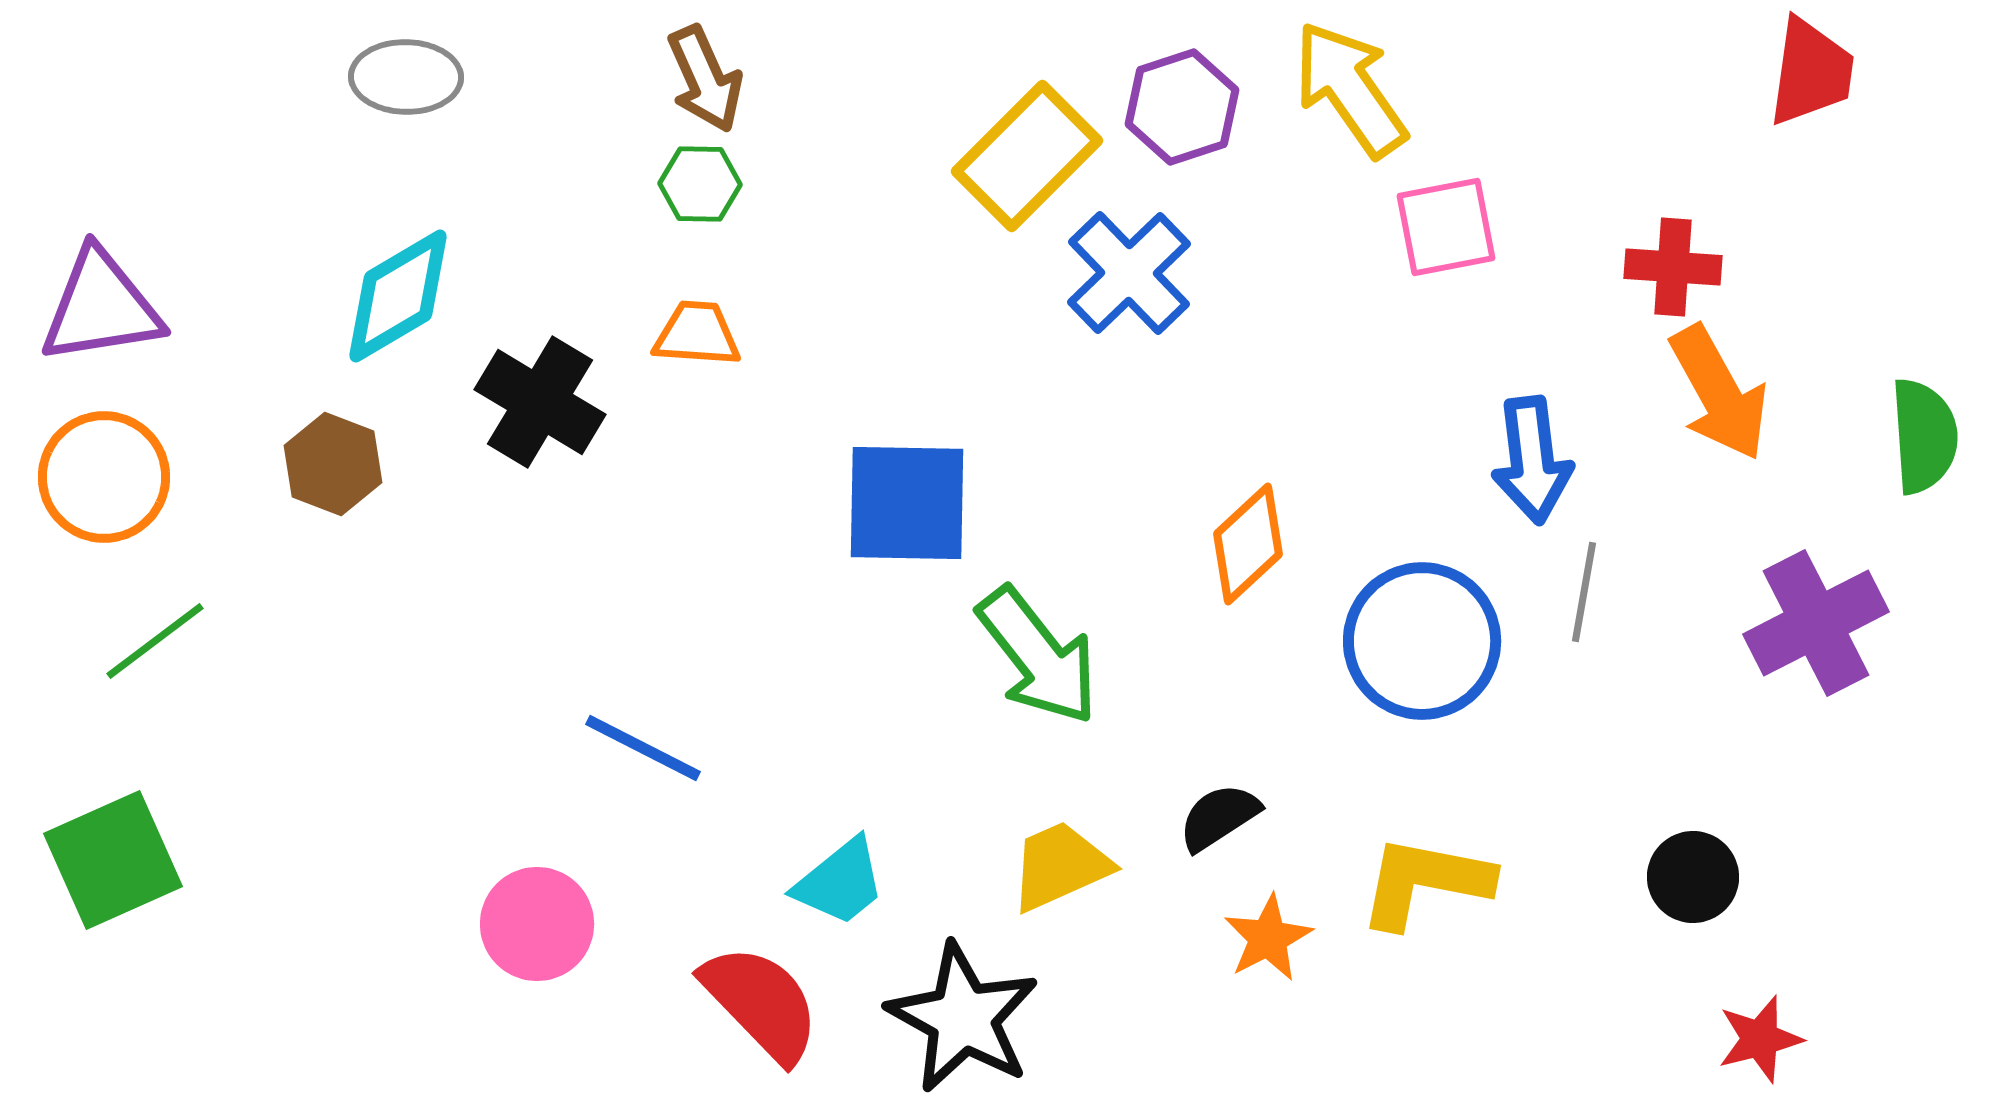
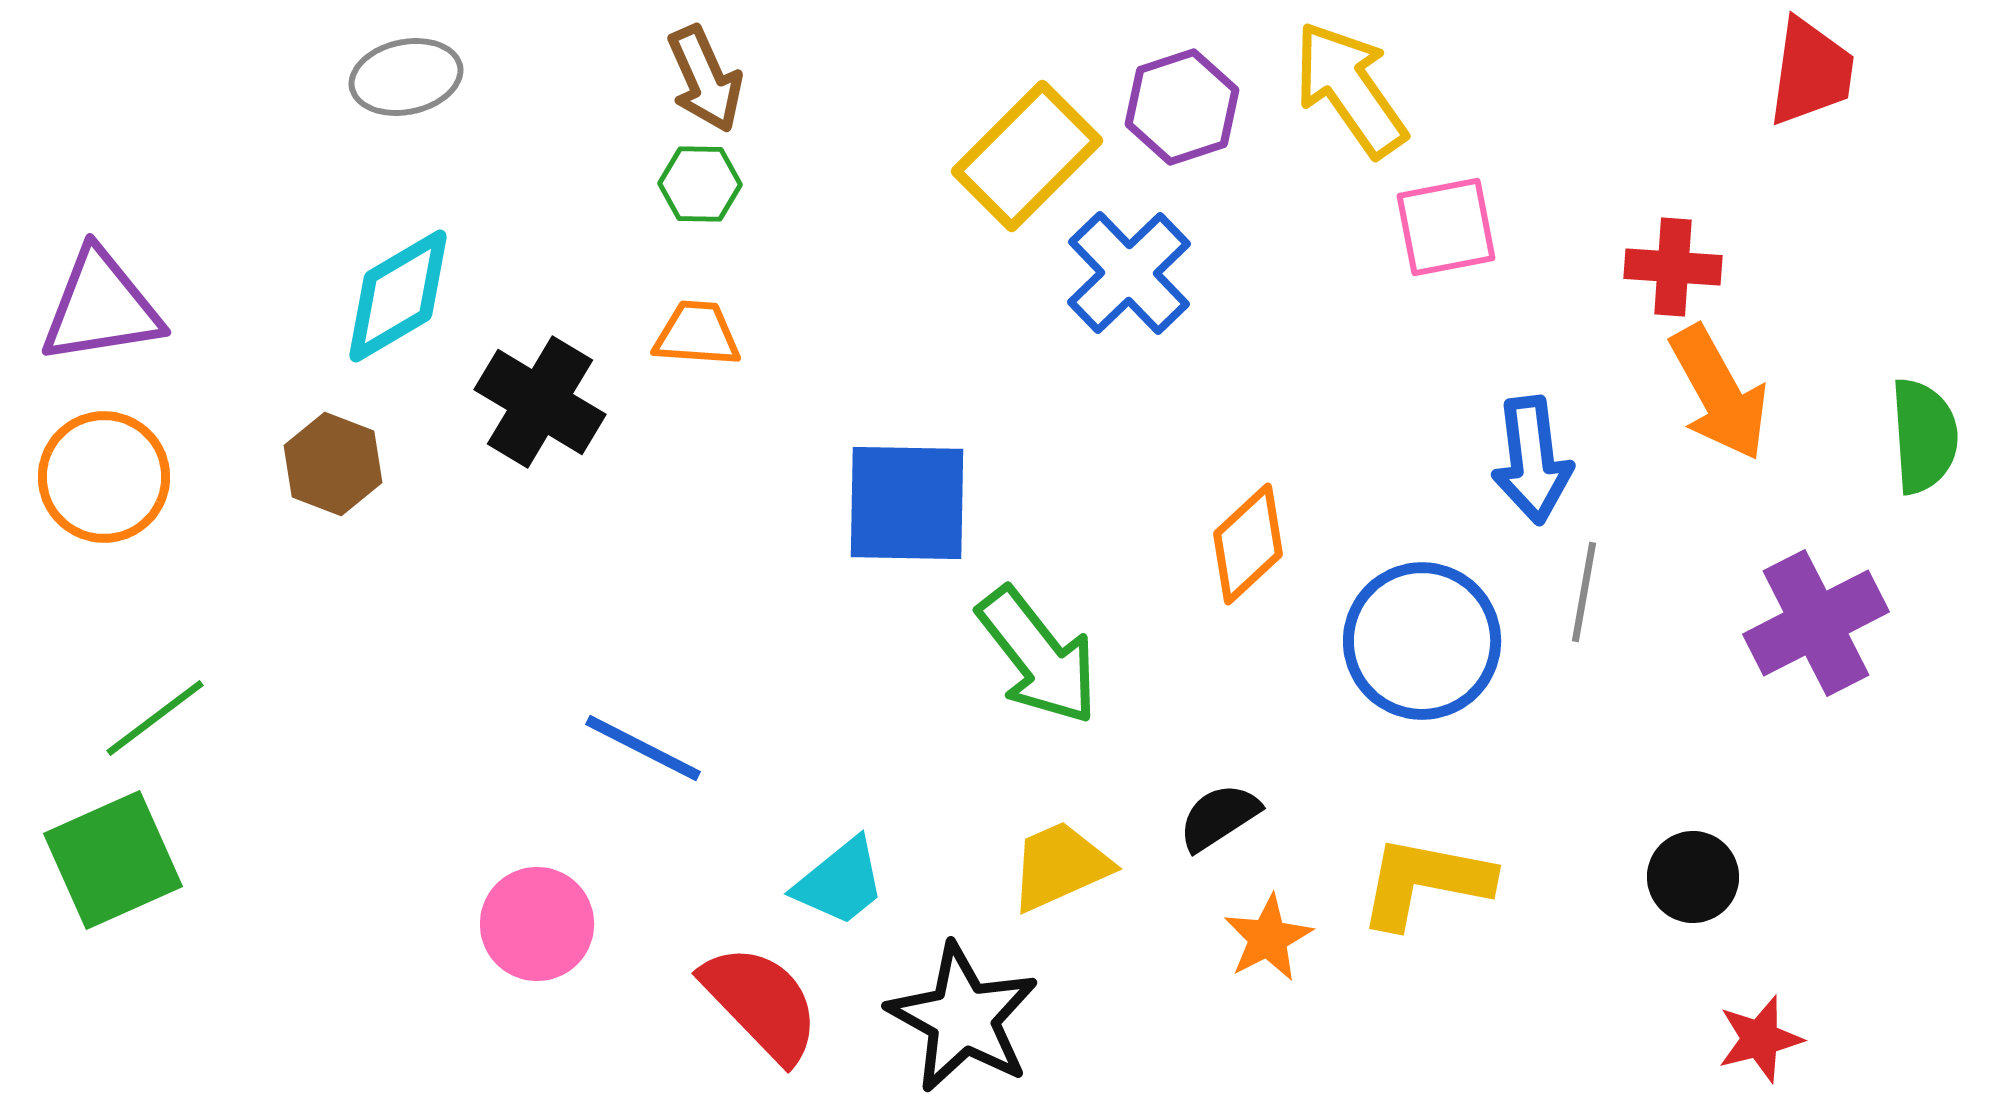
gray ellipse: rotated 13 degrees counterclockwise
green line: moved 77 px down
